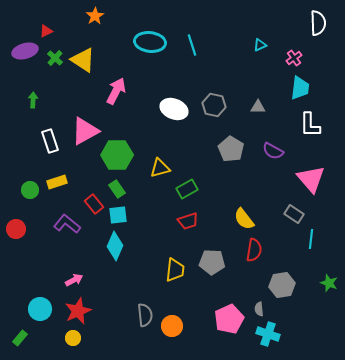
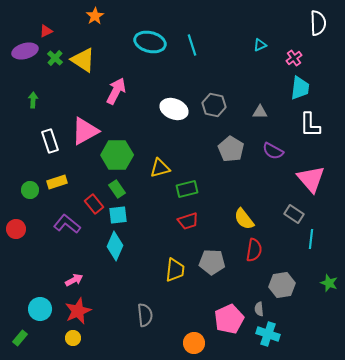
cyan ellipse at (150, 42): rotated 8 degrees clockwise
gray triangle at (258, 107): moved 2 px right, 5 px down
green rectangle at (187, 189): rotated 15 degrees clockwise
orange circle at (172, 326): moved 22 px right, 17 px down
